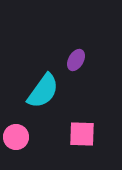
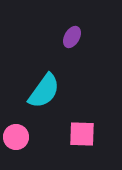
purple ellipse: moved 4 px left, 23 px up
cyan semicircle: moved 1 px right
